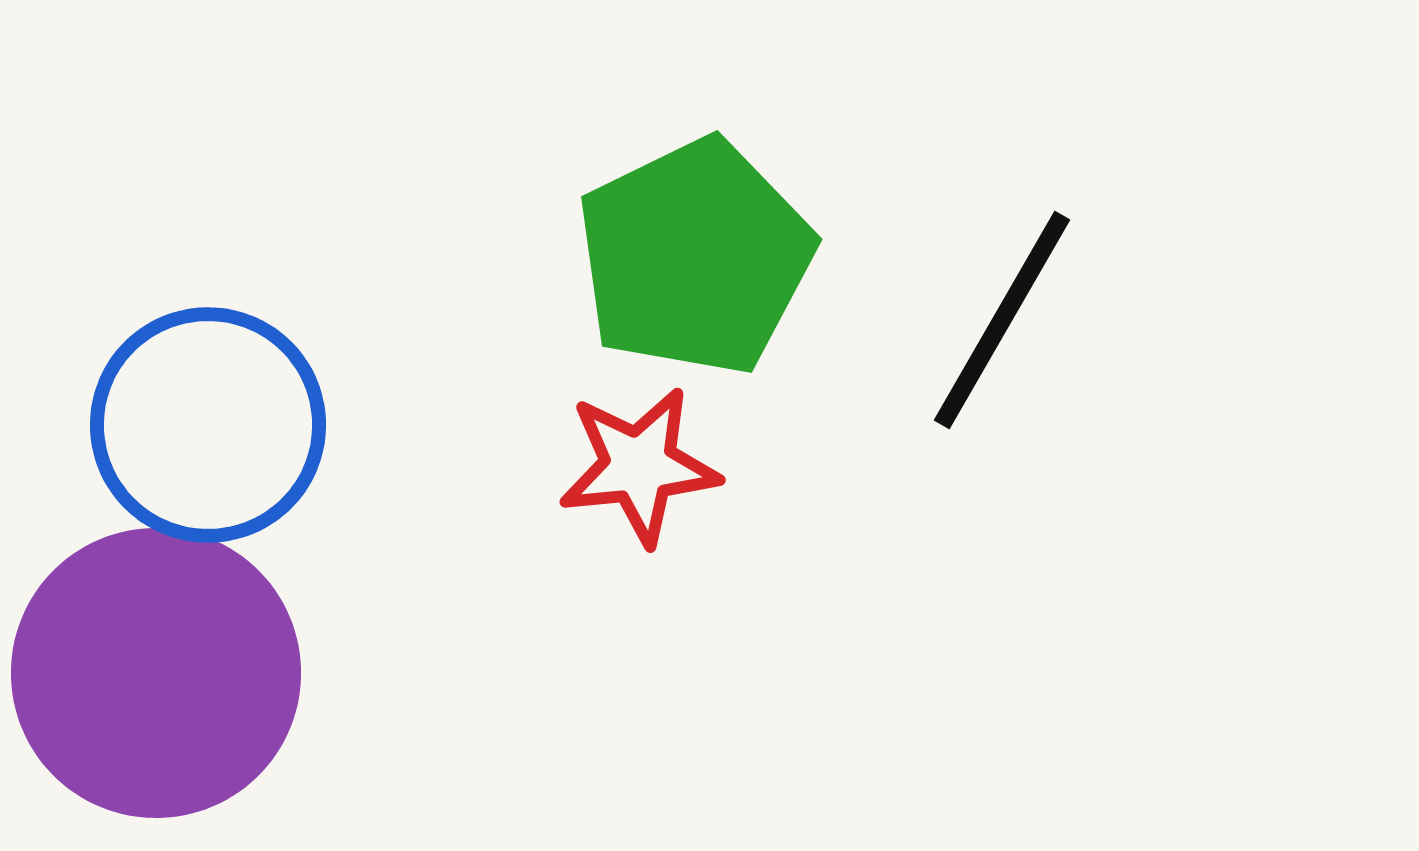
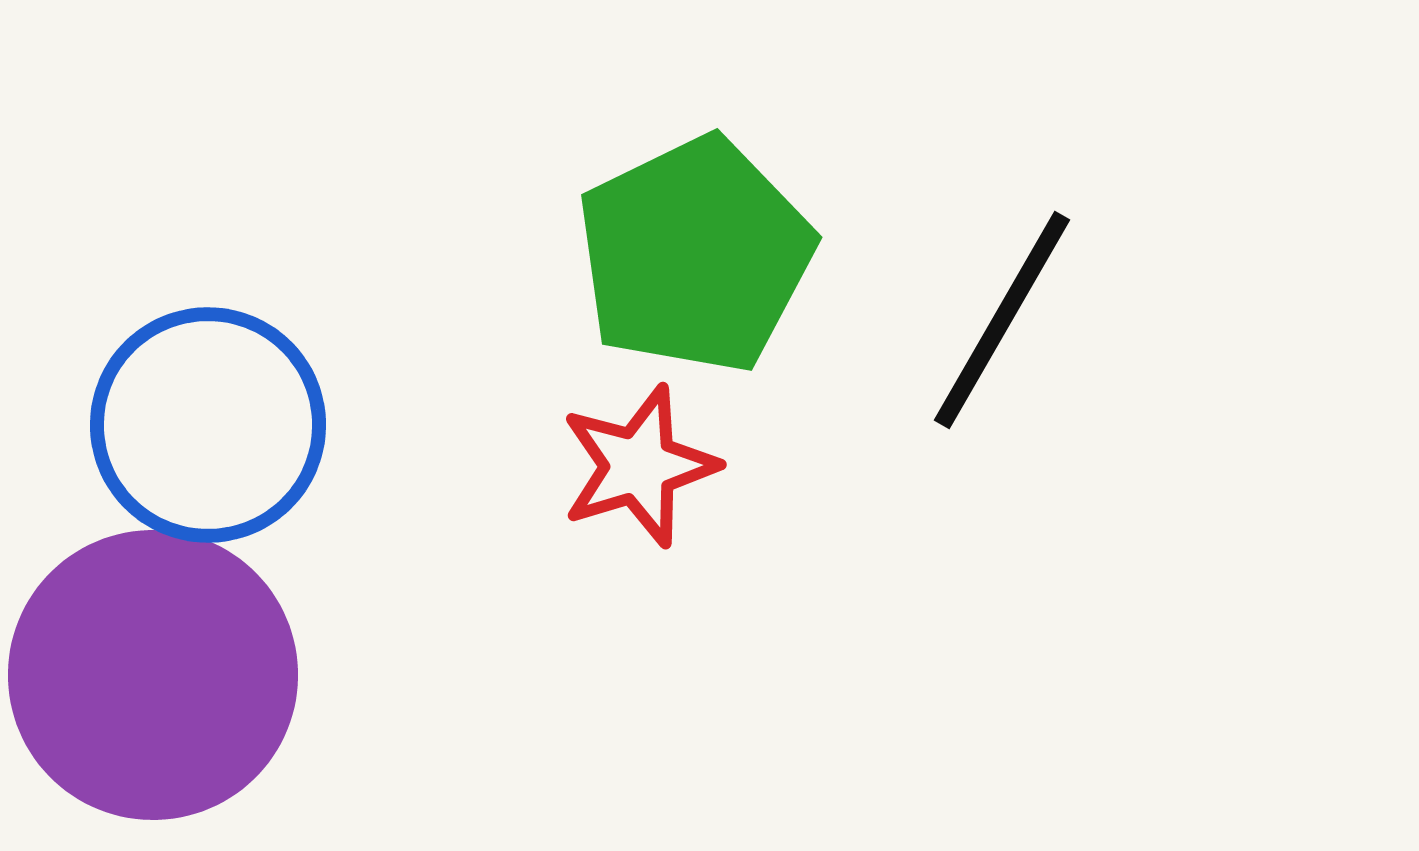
green pentagon: moved 2 px up
red star: rotated 11 degrees counterclockwise
purple circle: moved 3 px left, 2 px down
